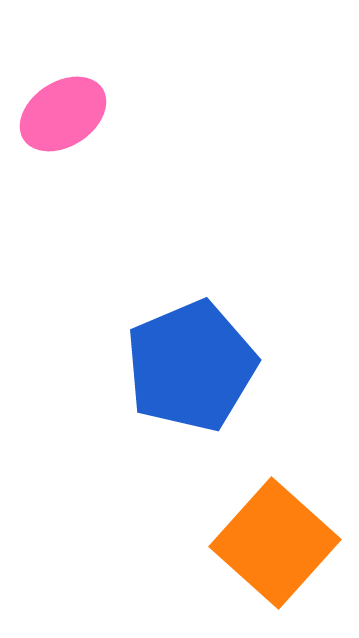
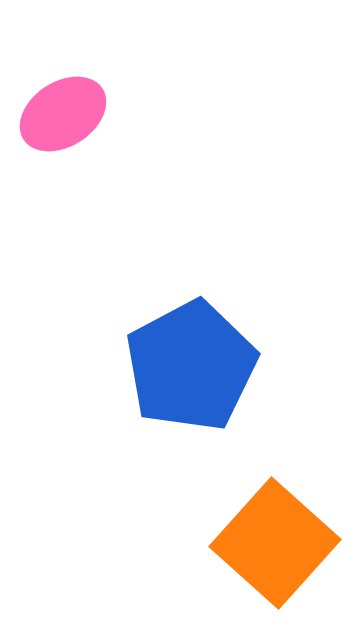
blue pentagon: rotated 5 degrees counterclockwise
